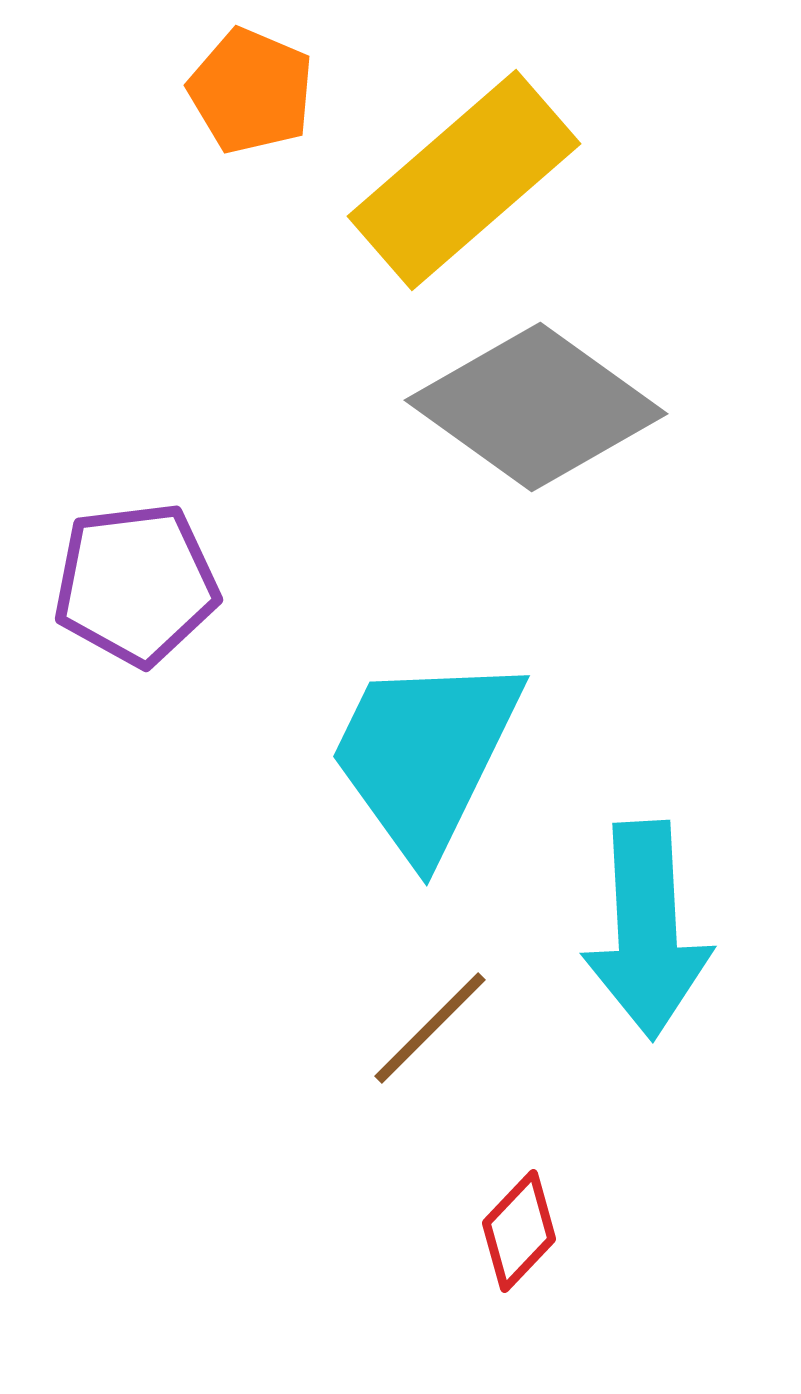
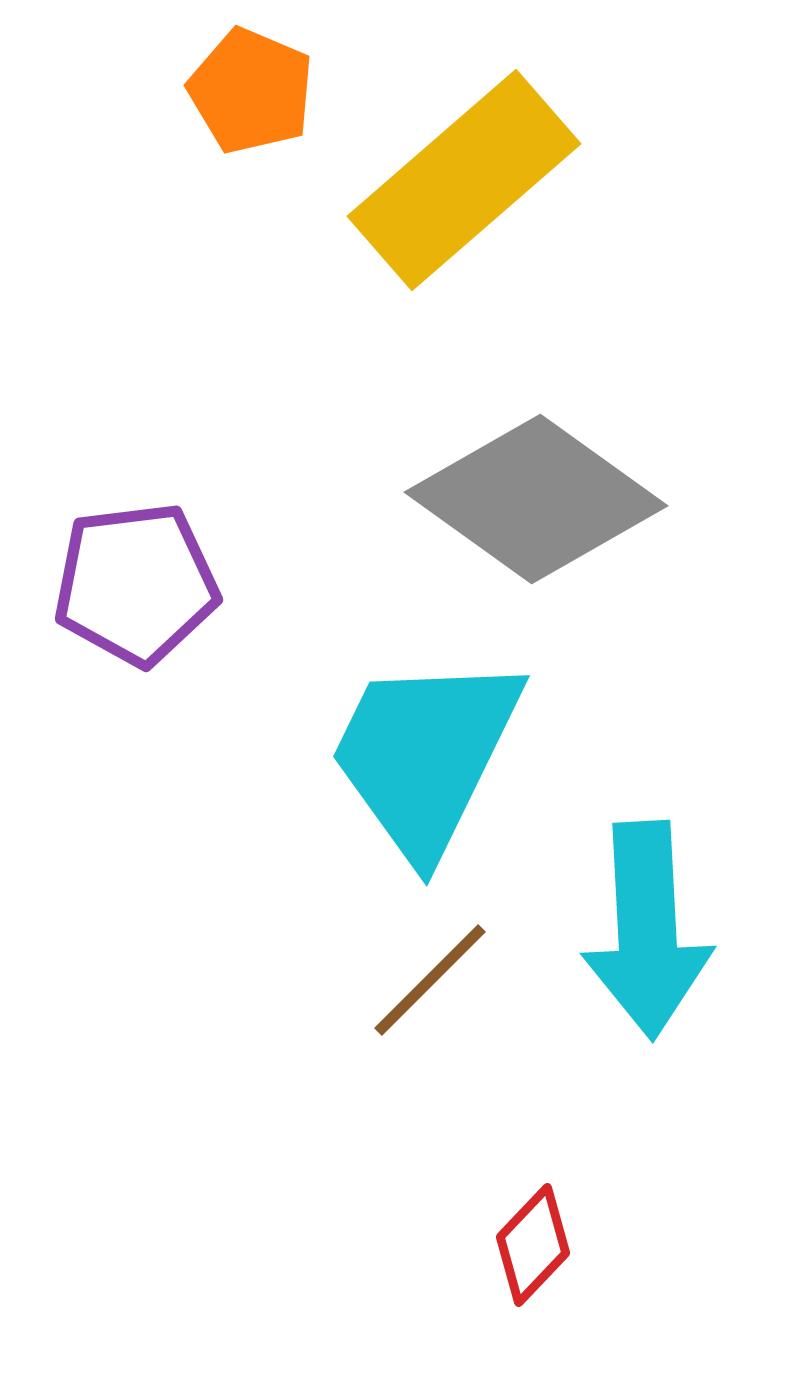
gray diamond: moved 92 px down
brown line: moved 48 px up
red diamond: moved 14 px right, 14 px down
